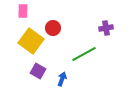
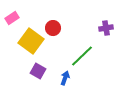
pink rectangle: moved 11 px left, 7 px down; rotated 56 degrees clockwise
green line: moved 2 px left, 2 px down; rotated 15 degrees counterclockwise
blue arrow: moved 3 px right, 1 px up
